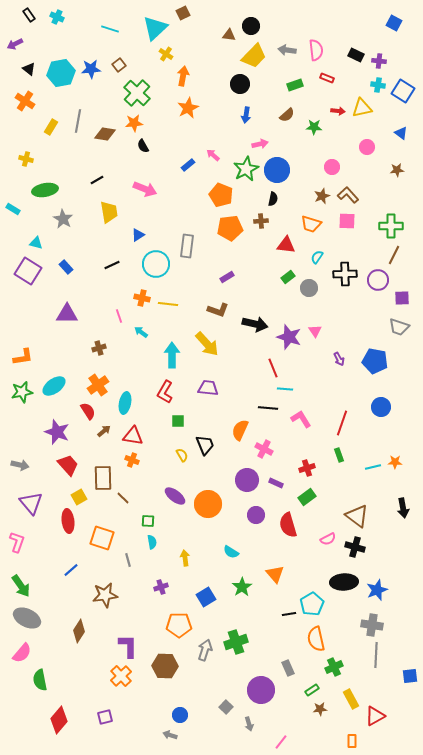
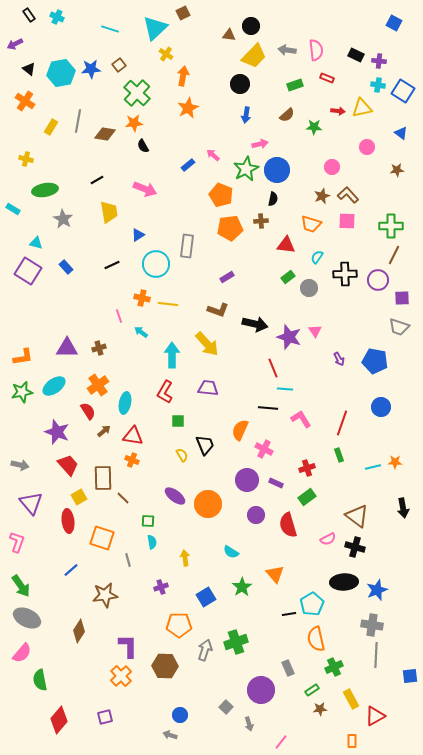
purple triangle at (67, 314): moved 34 px down
